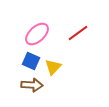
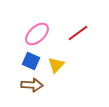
yellow triangle: moved 3 px right, 2 px up
